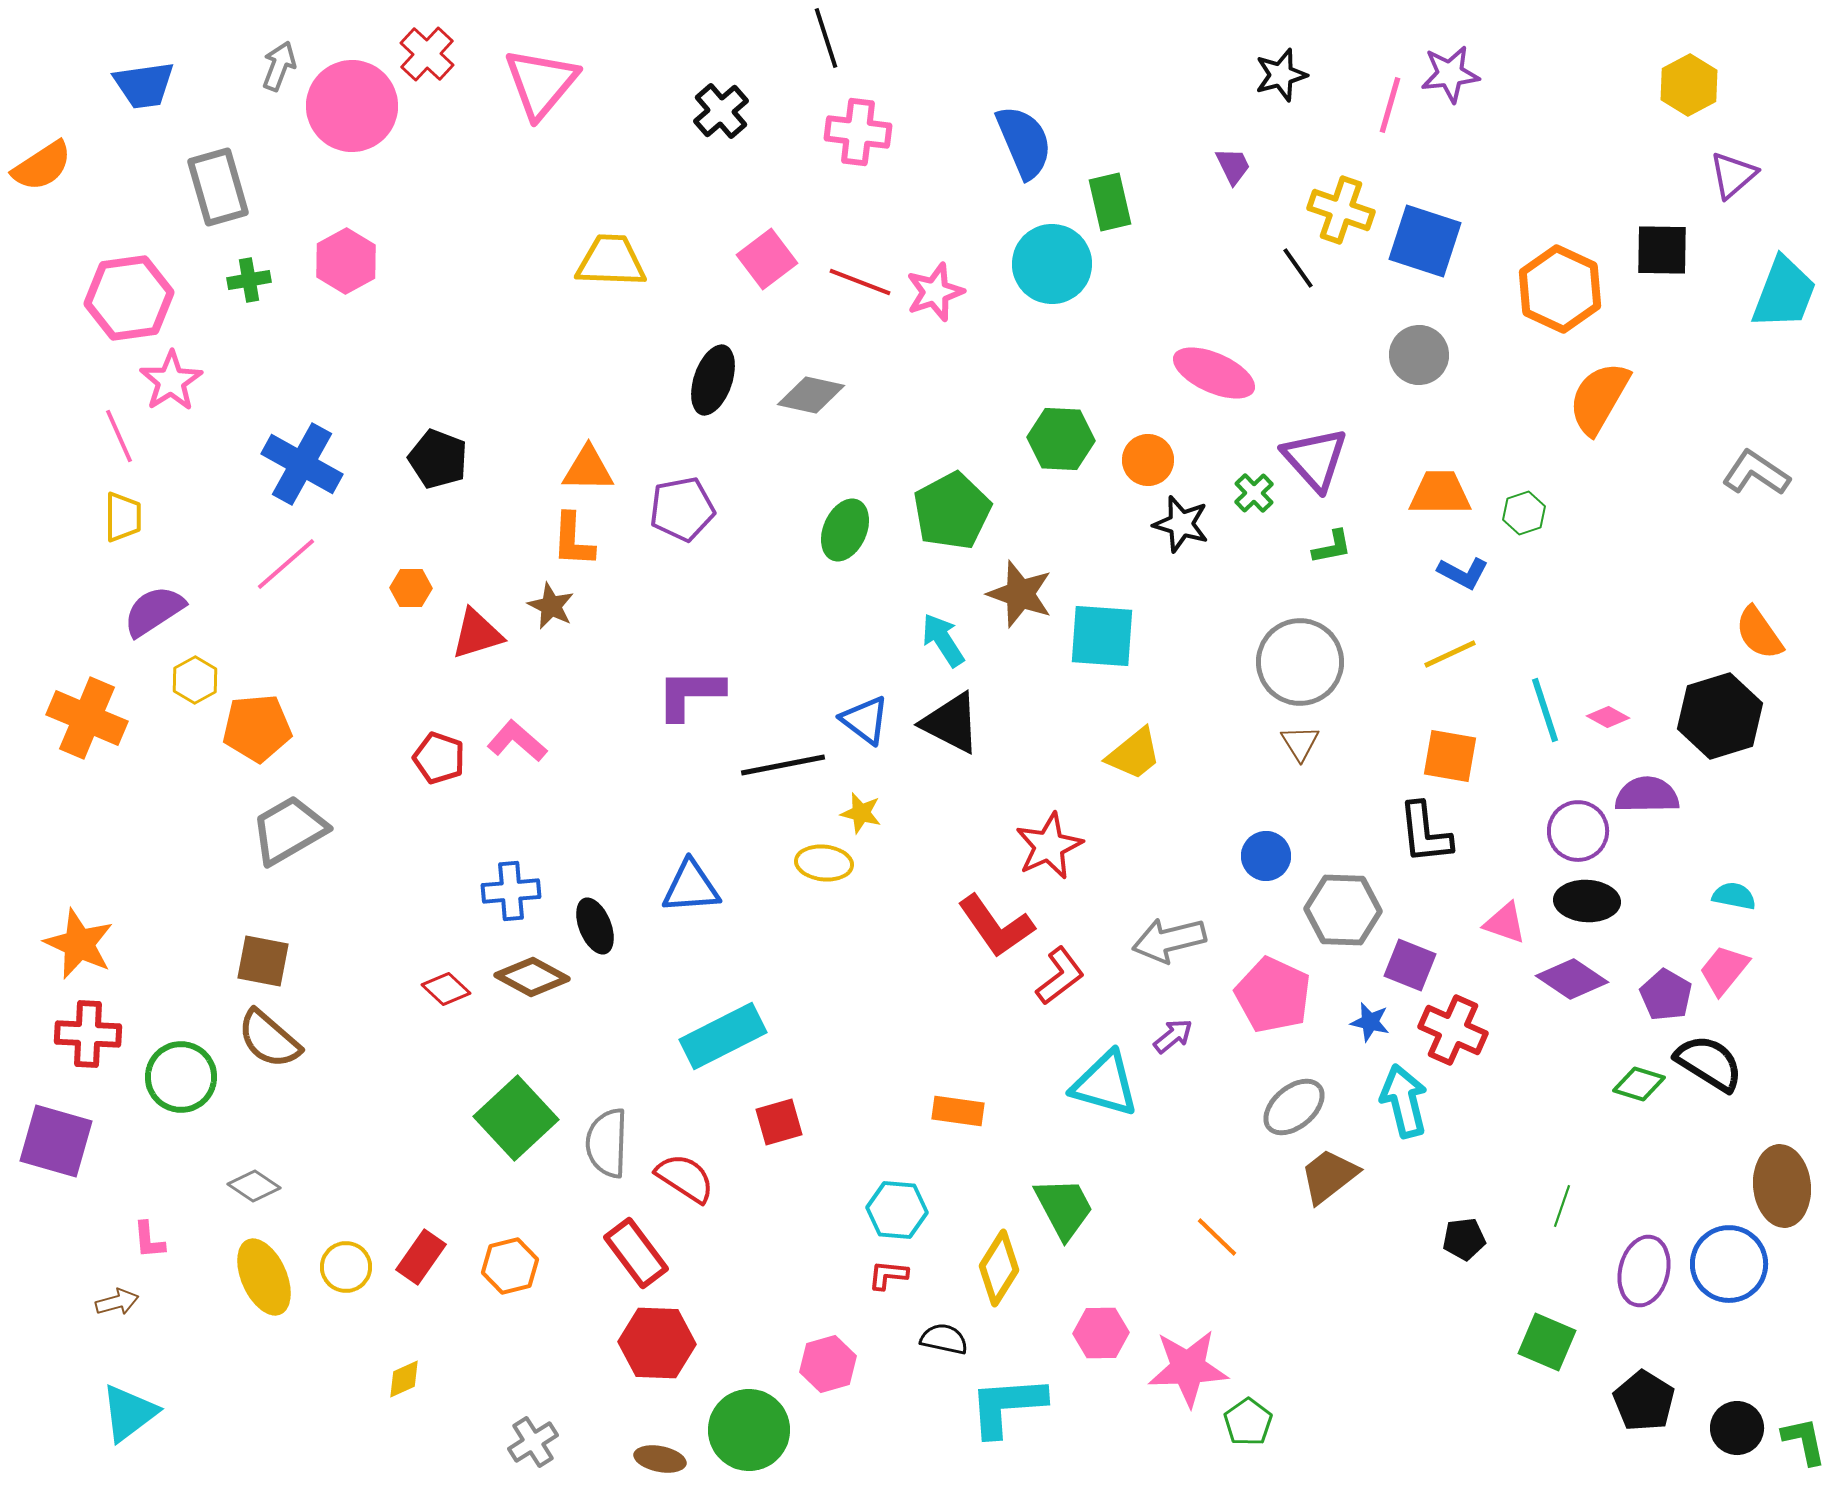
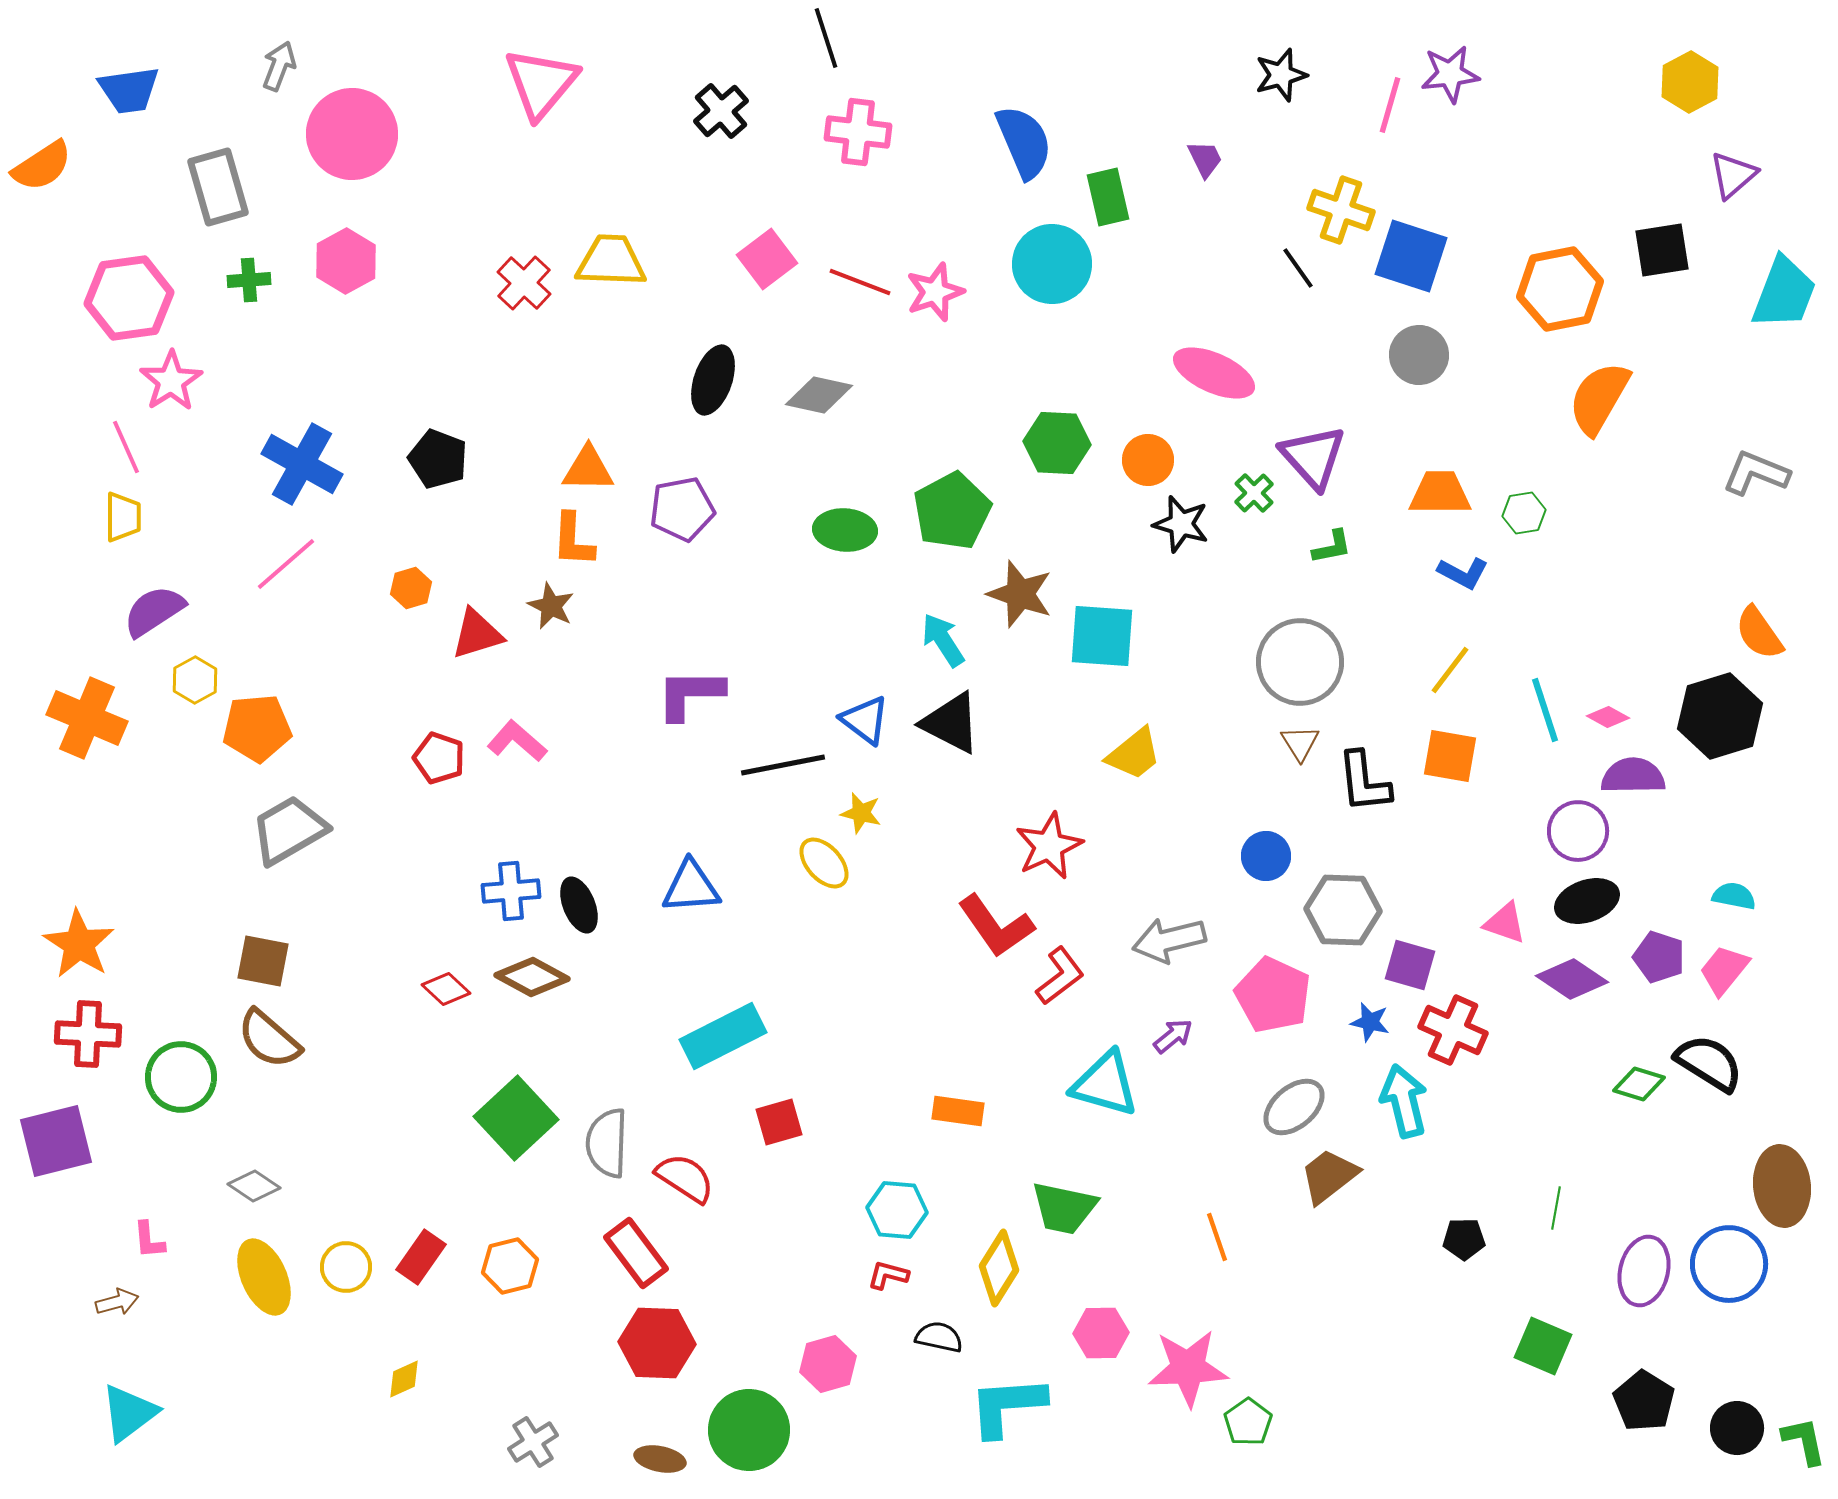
red cross at (427, 54): moved 97 px right, 229 px down
blue trapezoid at (144, 85): moved 15 px left, 5 px down
yellow hexagon at (1689, 85): moved 1 px right, 3 px up
pink circle at (352, 106): moved 28 px down
purple trapezoid at (1233, 166): moved 28 px left, 7 px up
green rectangle at (1110, 202): moved 2 px left, 5 px up
blue square at (1425, 241): moved 14 px left, 15 px down
black square at (1662, 250): rotated 10 degrees counterclockwise
green cross at (249, 280): rotated 6 degrees clockwise
orange hexagon at (1560, 289): rotated 24 degrees clockwise
gray diamond at (811, 395): moved 8 px right
pink line at (119, 436): moved 7 px right, 11 px down
green hexagon at (1061, 439): moved 4 px left, 4 px down
purple triangle at (1315, 459): moved 2 px left, 2 px up
gray L-shape at (1756, 473): rotated 12 degrees counterclockwise
green hexagon at (1524, 513): rotated 9 degrees clockwise
green ellipse at (845, 530): rotated 70 degrees clockwise
orange hexagon at (411, 588): rotated 18 degrees counterclockwise
yellow line at (1450, 654): moved 16 px down; rotated 28 degrees counterclockwise
purple semicircle at (1647, 795): moved 14 px left, 19 px up
black L-shape at (1425, 833): moved 61 px left, 51 px up
yellow ellipse at (824, 863): rotated 42 degrees clockwise
black ellipse at (1587, 901): rotated 22 degrees counterclockwise
black ellipse at (595, 926): moved 16 px left, 21 px up
orange star at (79, 944): rotated 8 degrees clockwise
purple square at (1410, 965): rotated 6 degrees counterclockwise
purple pentagon at (1666, 995): moved 7 px left, 38 px up; rotated 12 degrees counterclockwise
purple square at (56, 1141): rotated 30 degrees counterclockwise
green line at (1562, 1206): moved 6 px left, 2 px down; rotated 9 degrees counterclockwise
green trapezoid at (1064, 1208): rotated 130 degrees clockwise
orange line at (1217, 1237): rotated 27 degrees clockwise
black pentagon at (1464, 1239): rotated 6 degrees clockwise
red L-shape at (888, 1275): rotated 9 degrees clockwise
black semicircle at (944, 1339): moved 5 px left, 2 px up
green square at (1547, 1342): moved 4 px left, 4 px down
